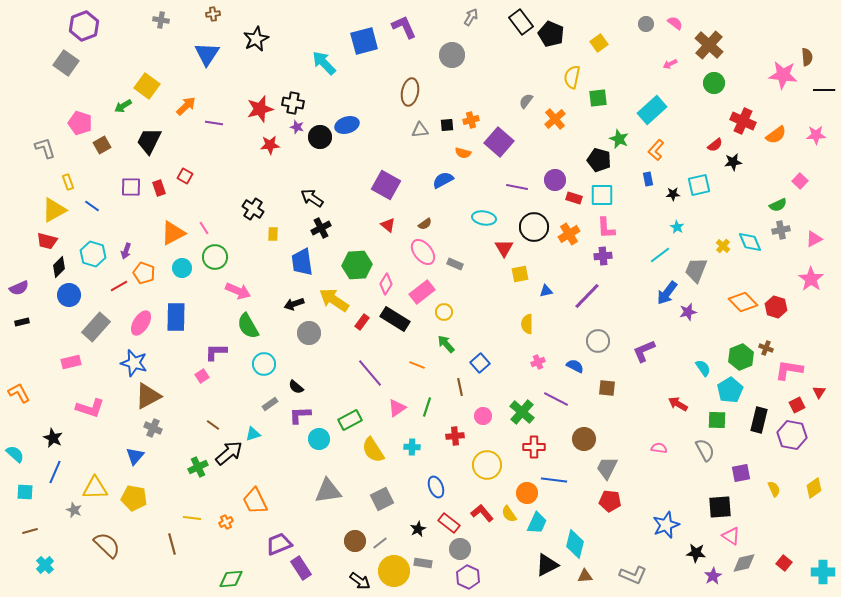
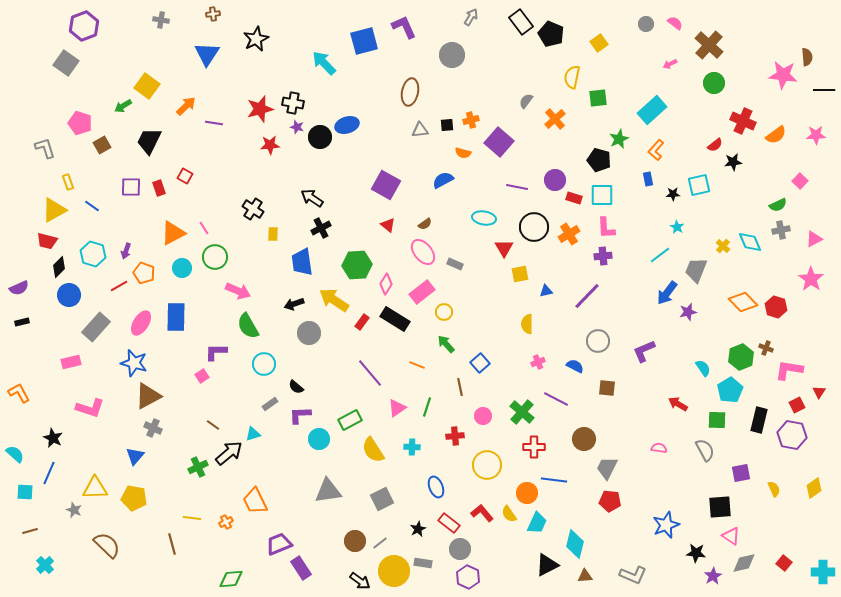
green star at (619, 139): rotated 24 degrees clockwise
blue line at (55, 472): moved 6 px left, 1 px down
